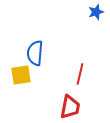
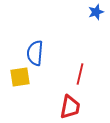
yellow square: moved 1 px left, 2 px down
